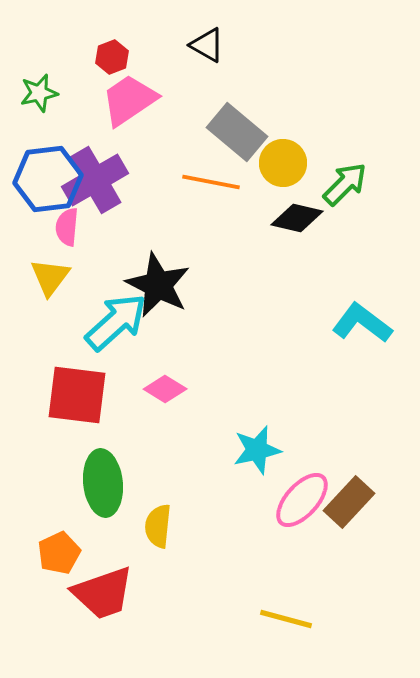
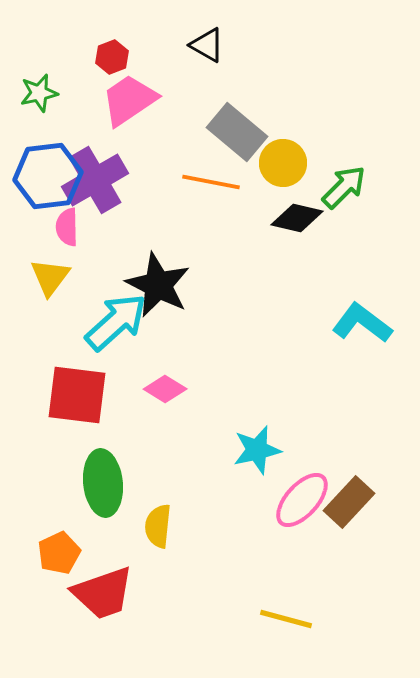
blue hexagon: moved 3 px up
green arrow: moved 1 px left, 3 px down
pink semicircle: rotated 6 degrees counterclockwise
